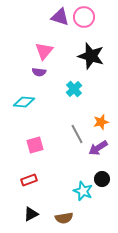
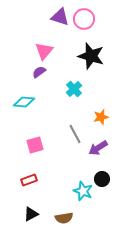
pink circle: moved 2 px down
purple semicircle: rotated 136 degrees clockwise
orange star: moved 5 px up
gray line: moved 2 px left
